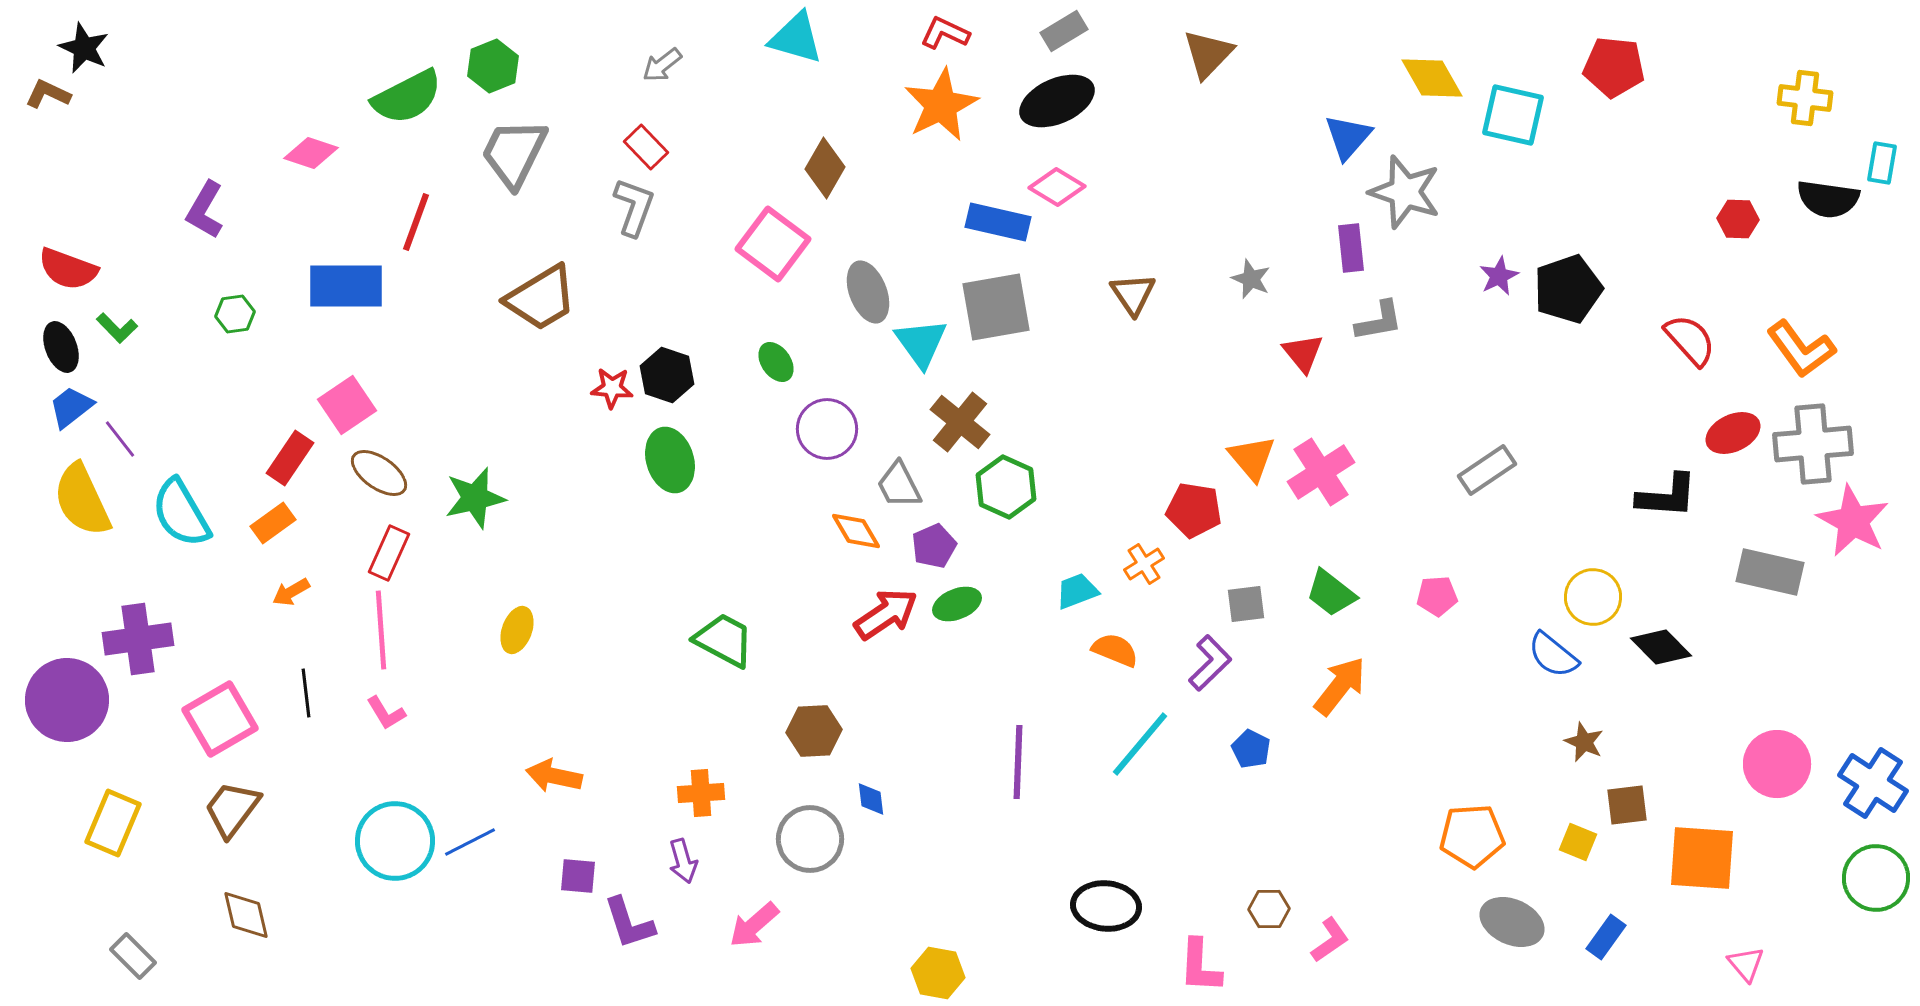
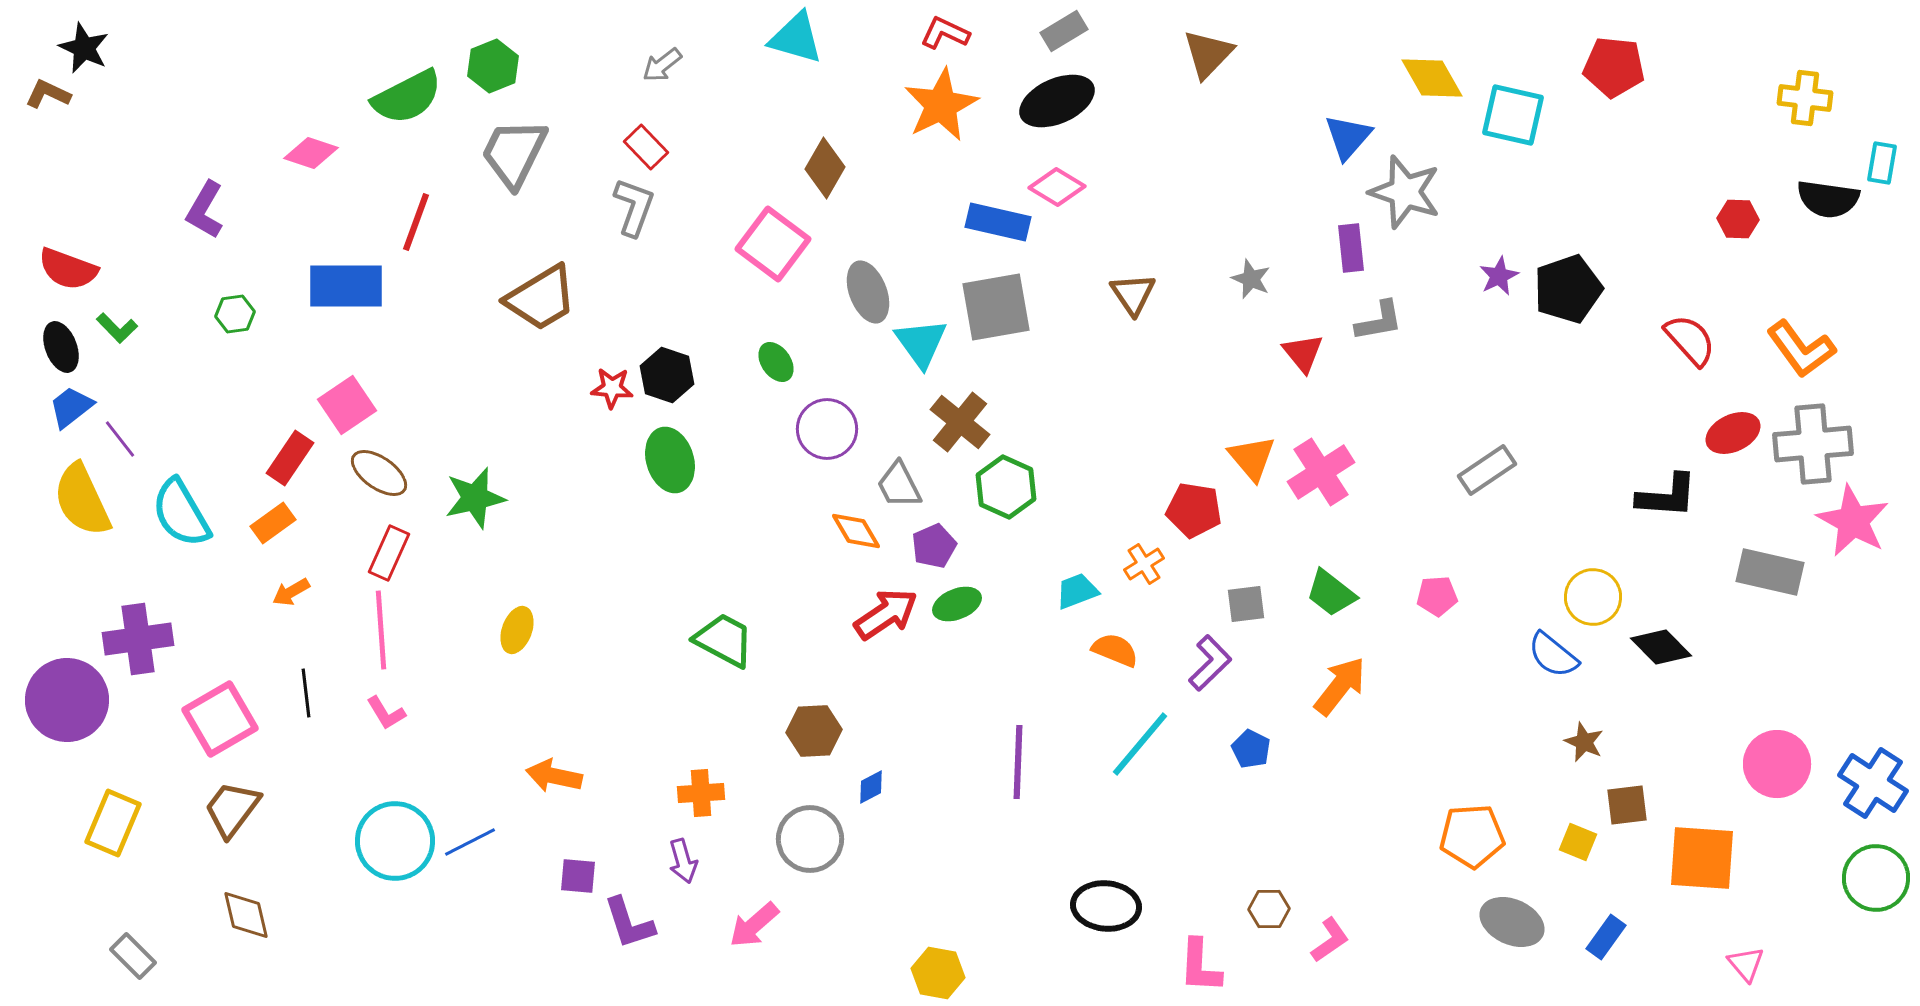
blue diamond at (871, 799): moved 12 px up; rotated 69 degrees clockwise
